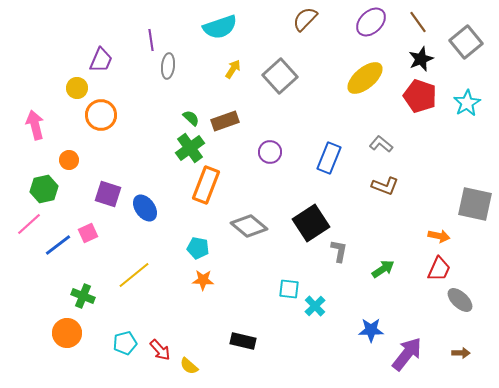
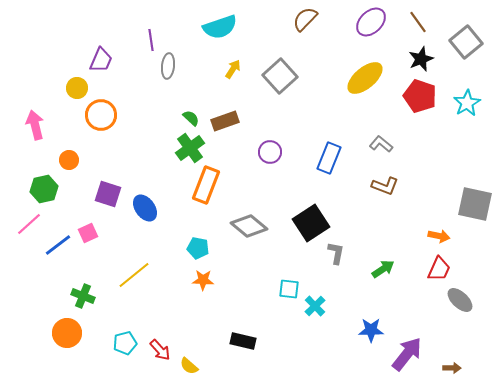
gray L-shape at (339, 251): moved 3 px left, 2 px down
brown arrow at (461, 353): moved 9 px left, 15 px down
